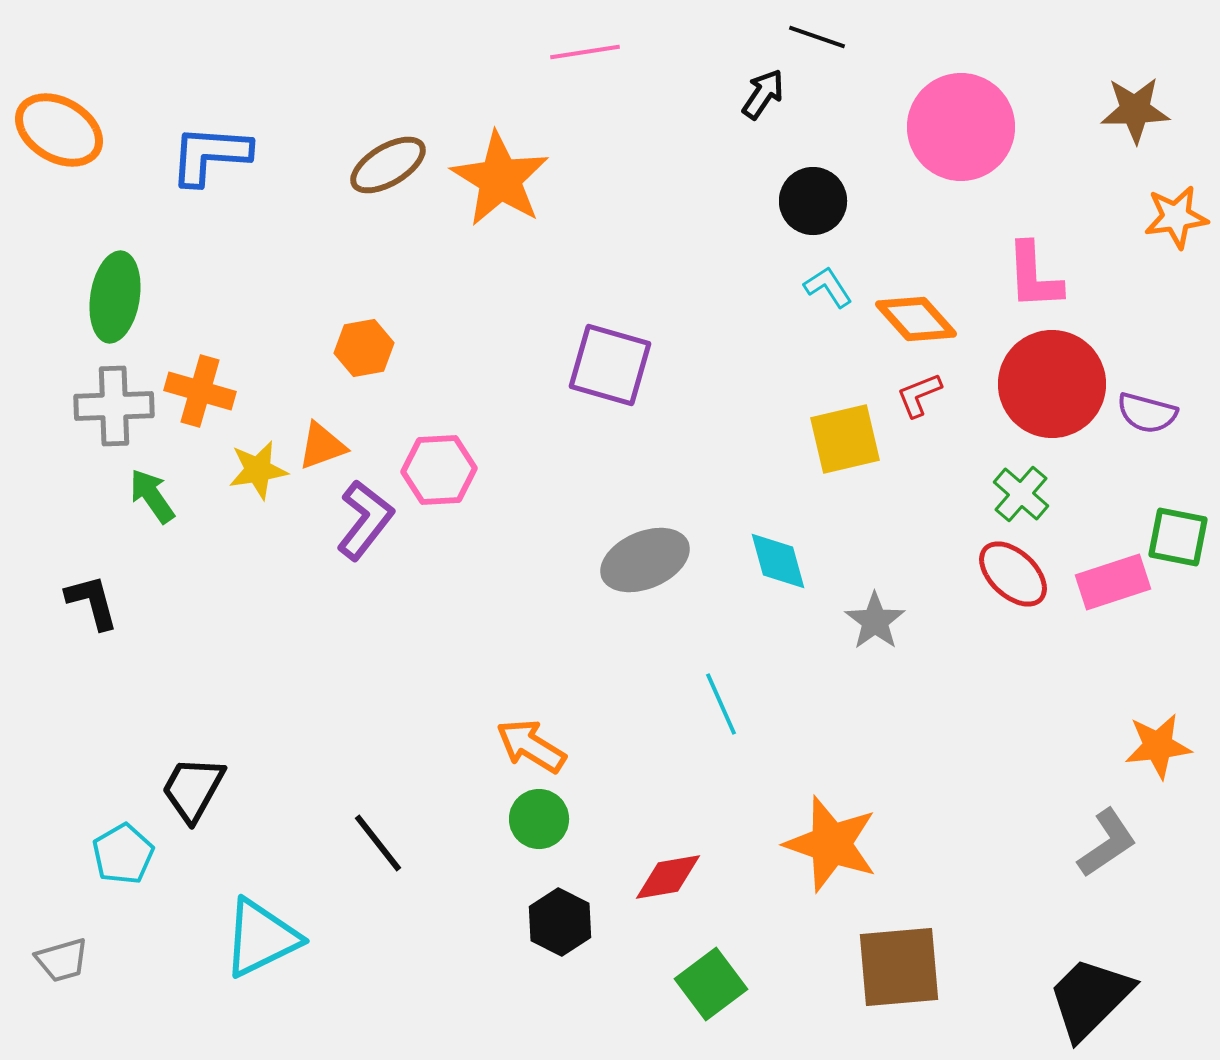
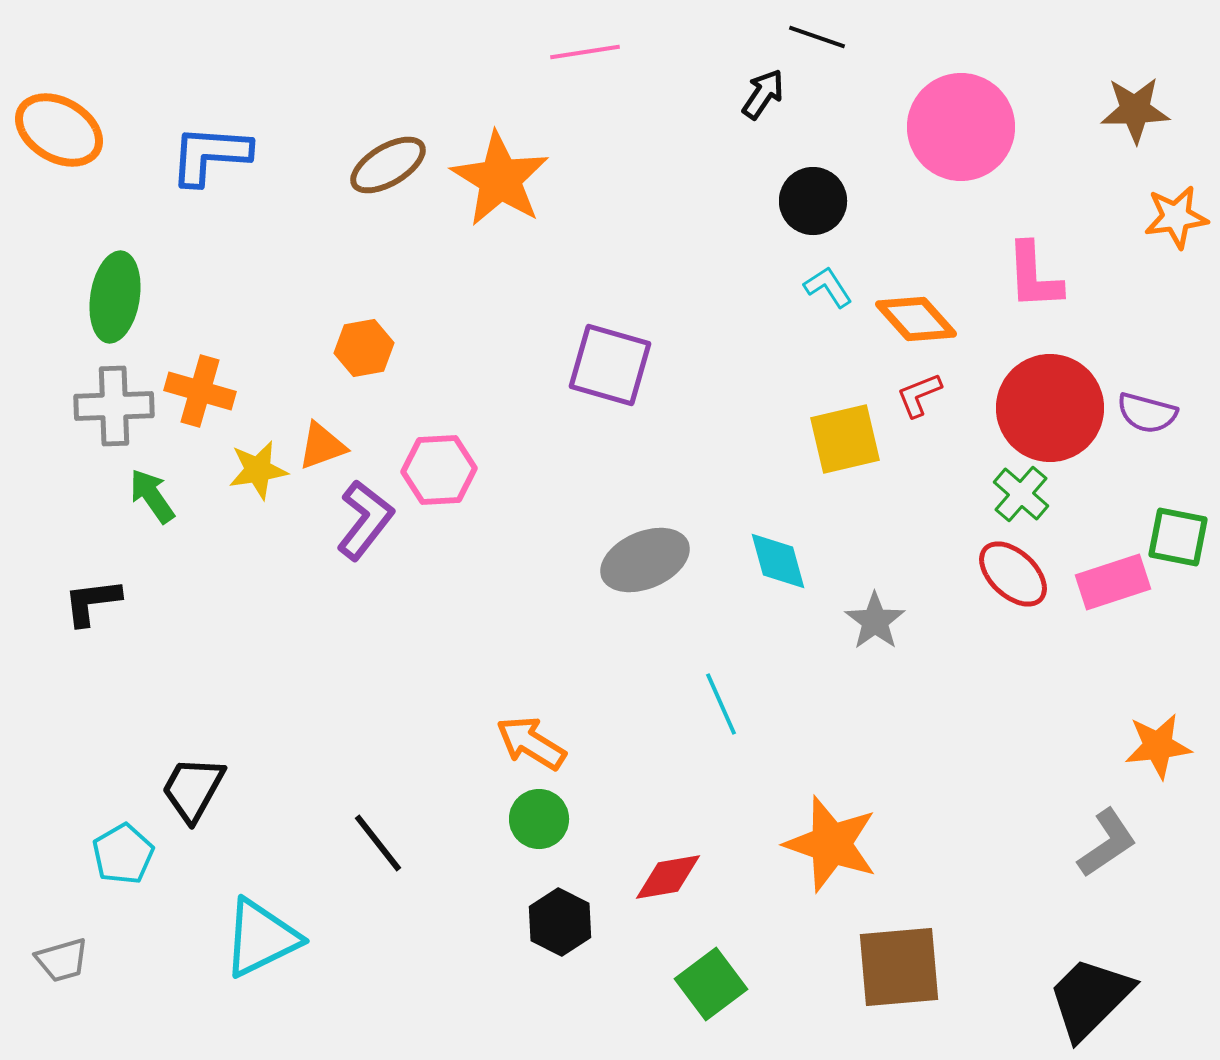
red circle at (1052, 384): moved 2 px left, 24 px down
black L-shape at (92, 602): rotated 82 degrees counterclockwise
orange arrow at (531, 746): moved 3 px up
